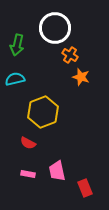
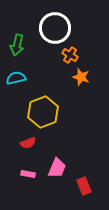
cyan semicircle: moved 1 px right, 1 px up
red semicircle: rotated 49 degrees counterclockwise
pink trapezoid: moved 3 px up; rotated 145 degrees counterclockwise
red rectangle: moved 1 px left, 2 px up
